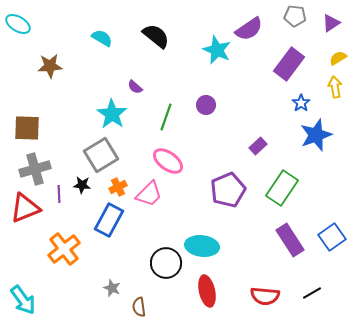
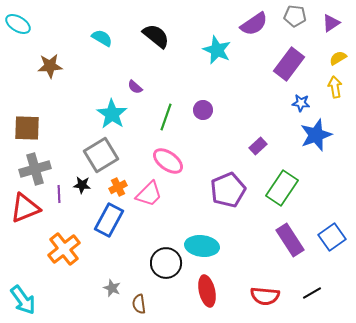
purple semicircle at (249, 29): moved 5 px right, 5 px up
blue star at (301, 103): rotated 30 degrees counterclockwise
purple circle at (206, 105): moved 3 px left, 5 px down
brown semicircle at (139, 307): moved 3 px up
